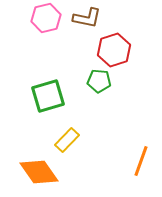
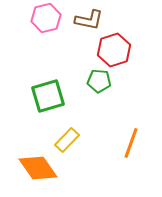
brown L-shape: moved 2 px right, 2 px down
orange line: moved 10 px left, 18 px up
orange diamond: moved 1 px left, 4 px up
